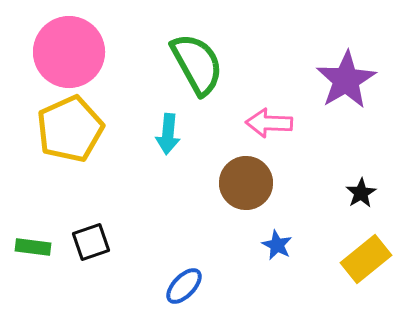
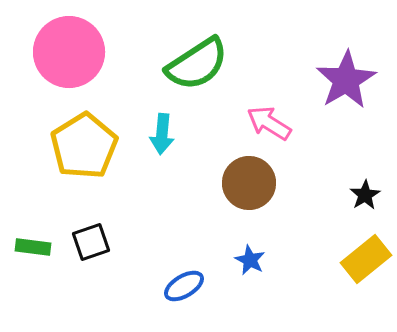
green semicircle: rotated 86 degrees clockwise
pink arrow: rotated 30 degrees clockwise
yellow pentagon: moved 14 px right, 17 px down; rotated 8 degrees counterclockwise
cyan arrow: moved 6 px left
brown circle: moved 3 px right
black star: moved 4 px right, 2 px down
blue star: moved 27 px left, 15 px down
blue ellipse: rotated 15 degrees clockwise
